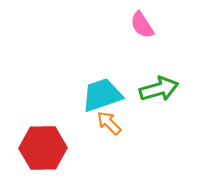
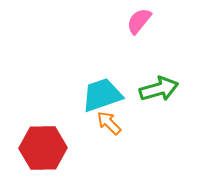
pink semicircle: moved 3 px left, 4 px up; rotated 72 degrees clockwise
